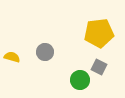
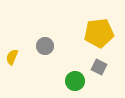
gray circle: moved 6 px up
yellow semicircle: rotated 84 degrees counterclockwise
green circle: moved 5 px left, 1 px down
